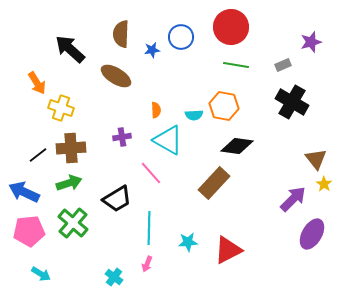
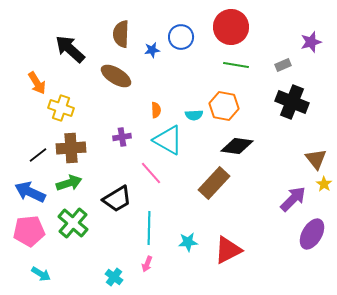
black cross: rotated 8 degrees counterclockwise
blue arrow: moved 6 px right
